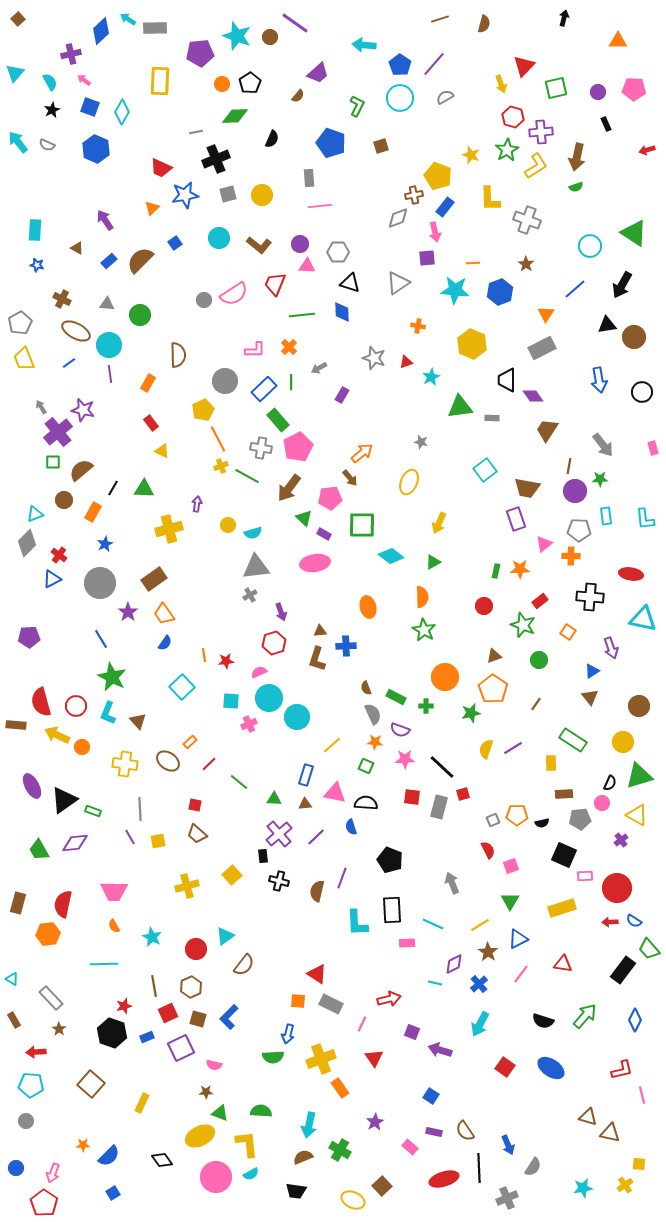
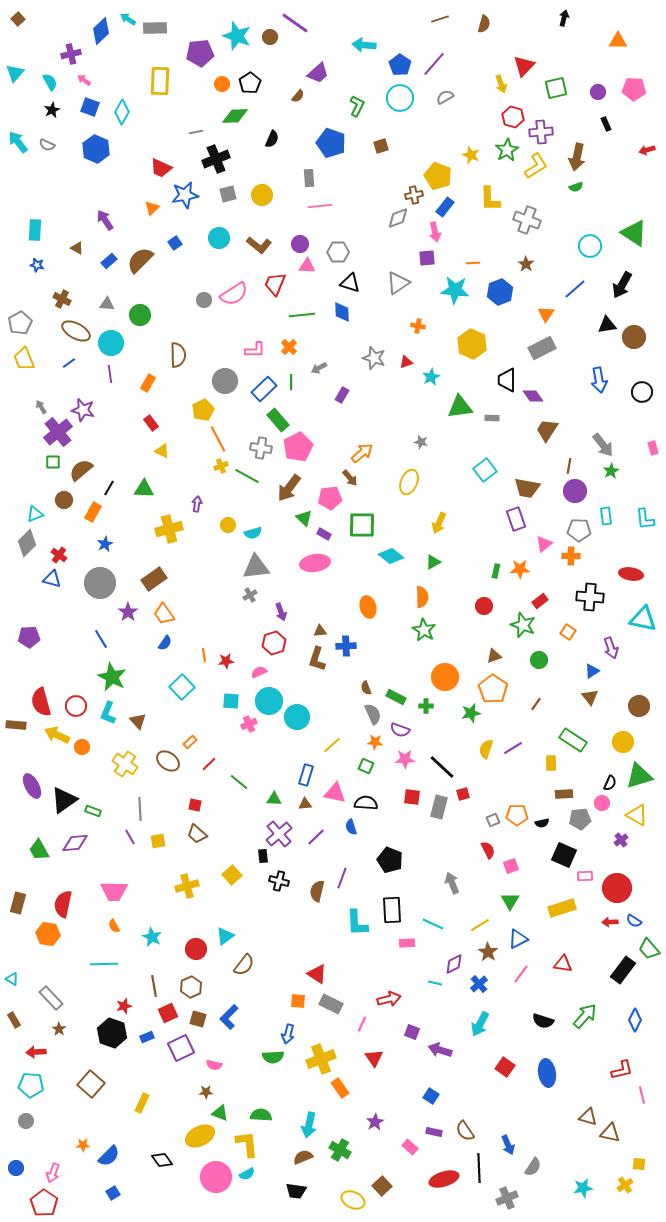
cyan circle at (109, 345): moved 2 px right, 2 px up
green star at (600, 479): moved 11 px right, 8 px up; rotated 28 degrees counterclockwise
black line at (113, 488): moved 4 px left
blue triangle at (52, 579): rotated 42 degrees clockwise
cyan circle at (269, 698): moved 3 px down
yellow cross at (125, 764): rotated 25 degrees clockwise
orange hexagon at (48, 934): rotated 15 degrees clockwise
blue ellipse at (551, 1068): moved 4 px left, 5 px down; rotated 48 degrees clockwise
green semicircle at (261, 1111): moved 4 px down
cyan semicircle at (251, 1174): moved 4 px left
